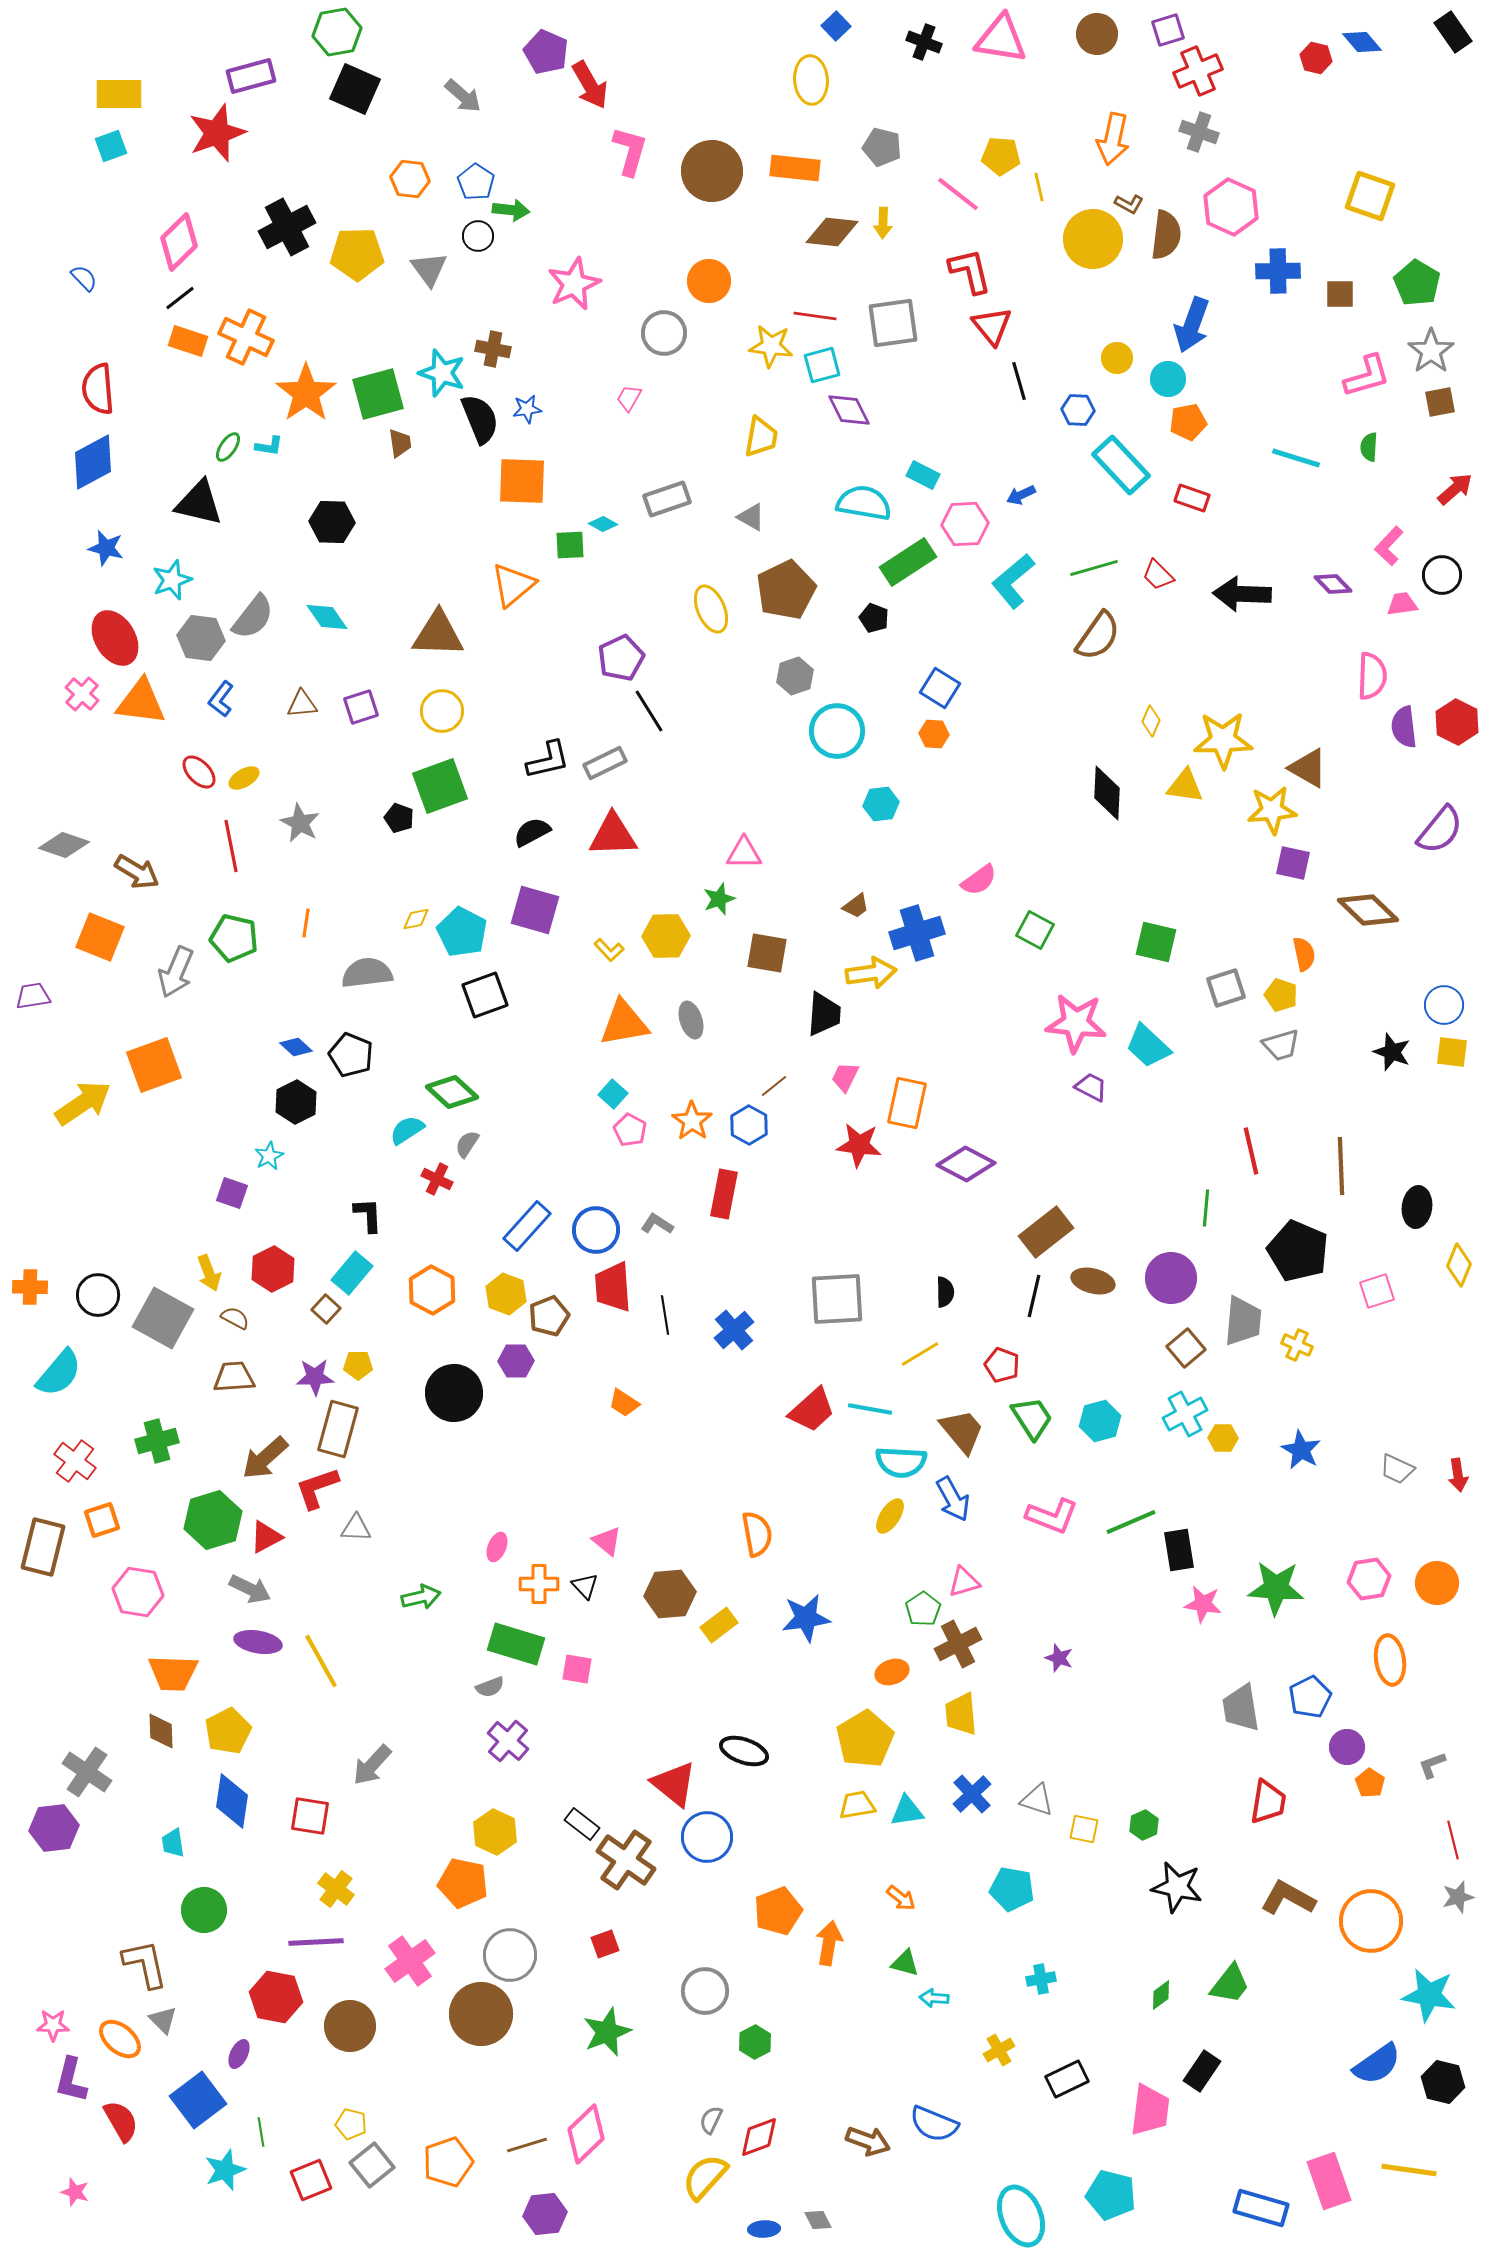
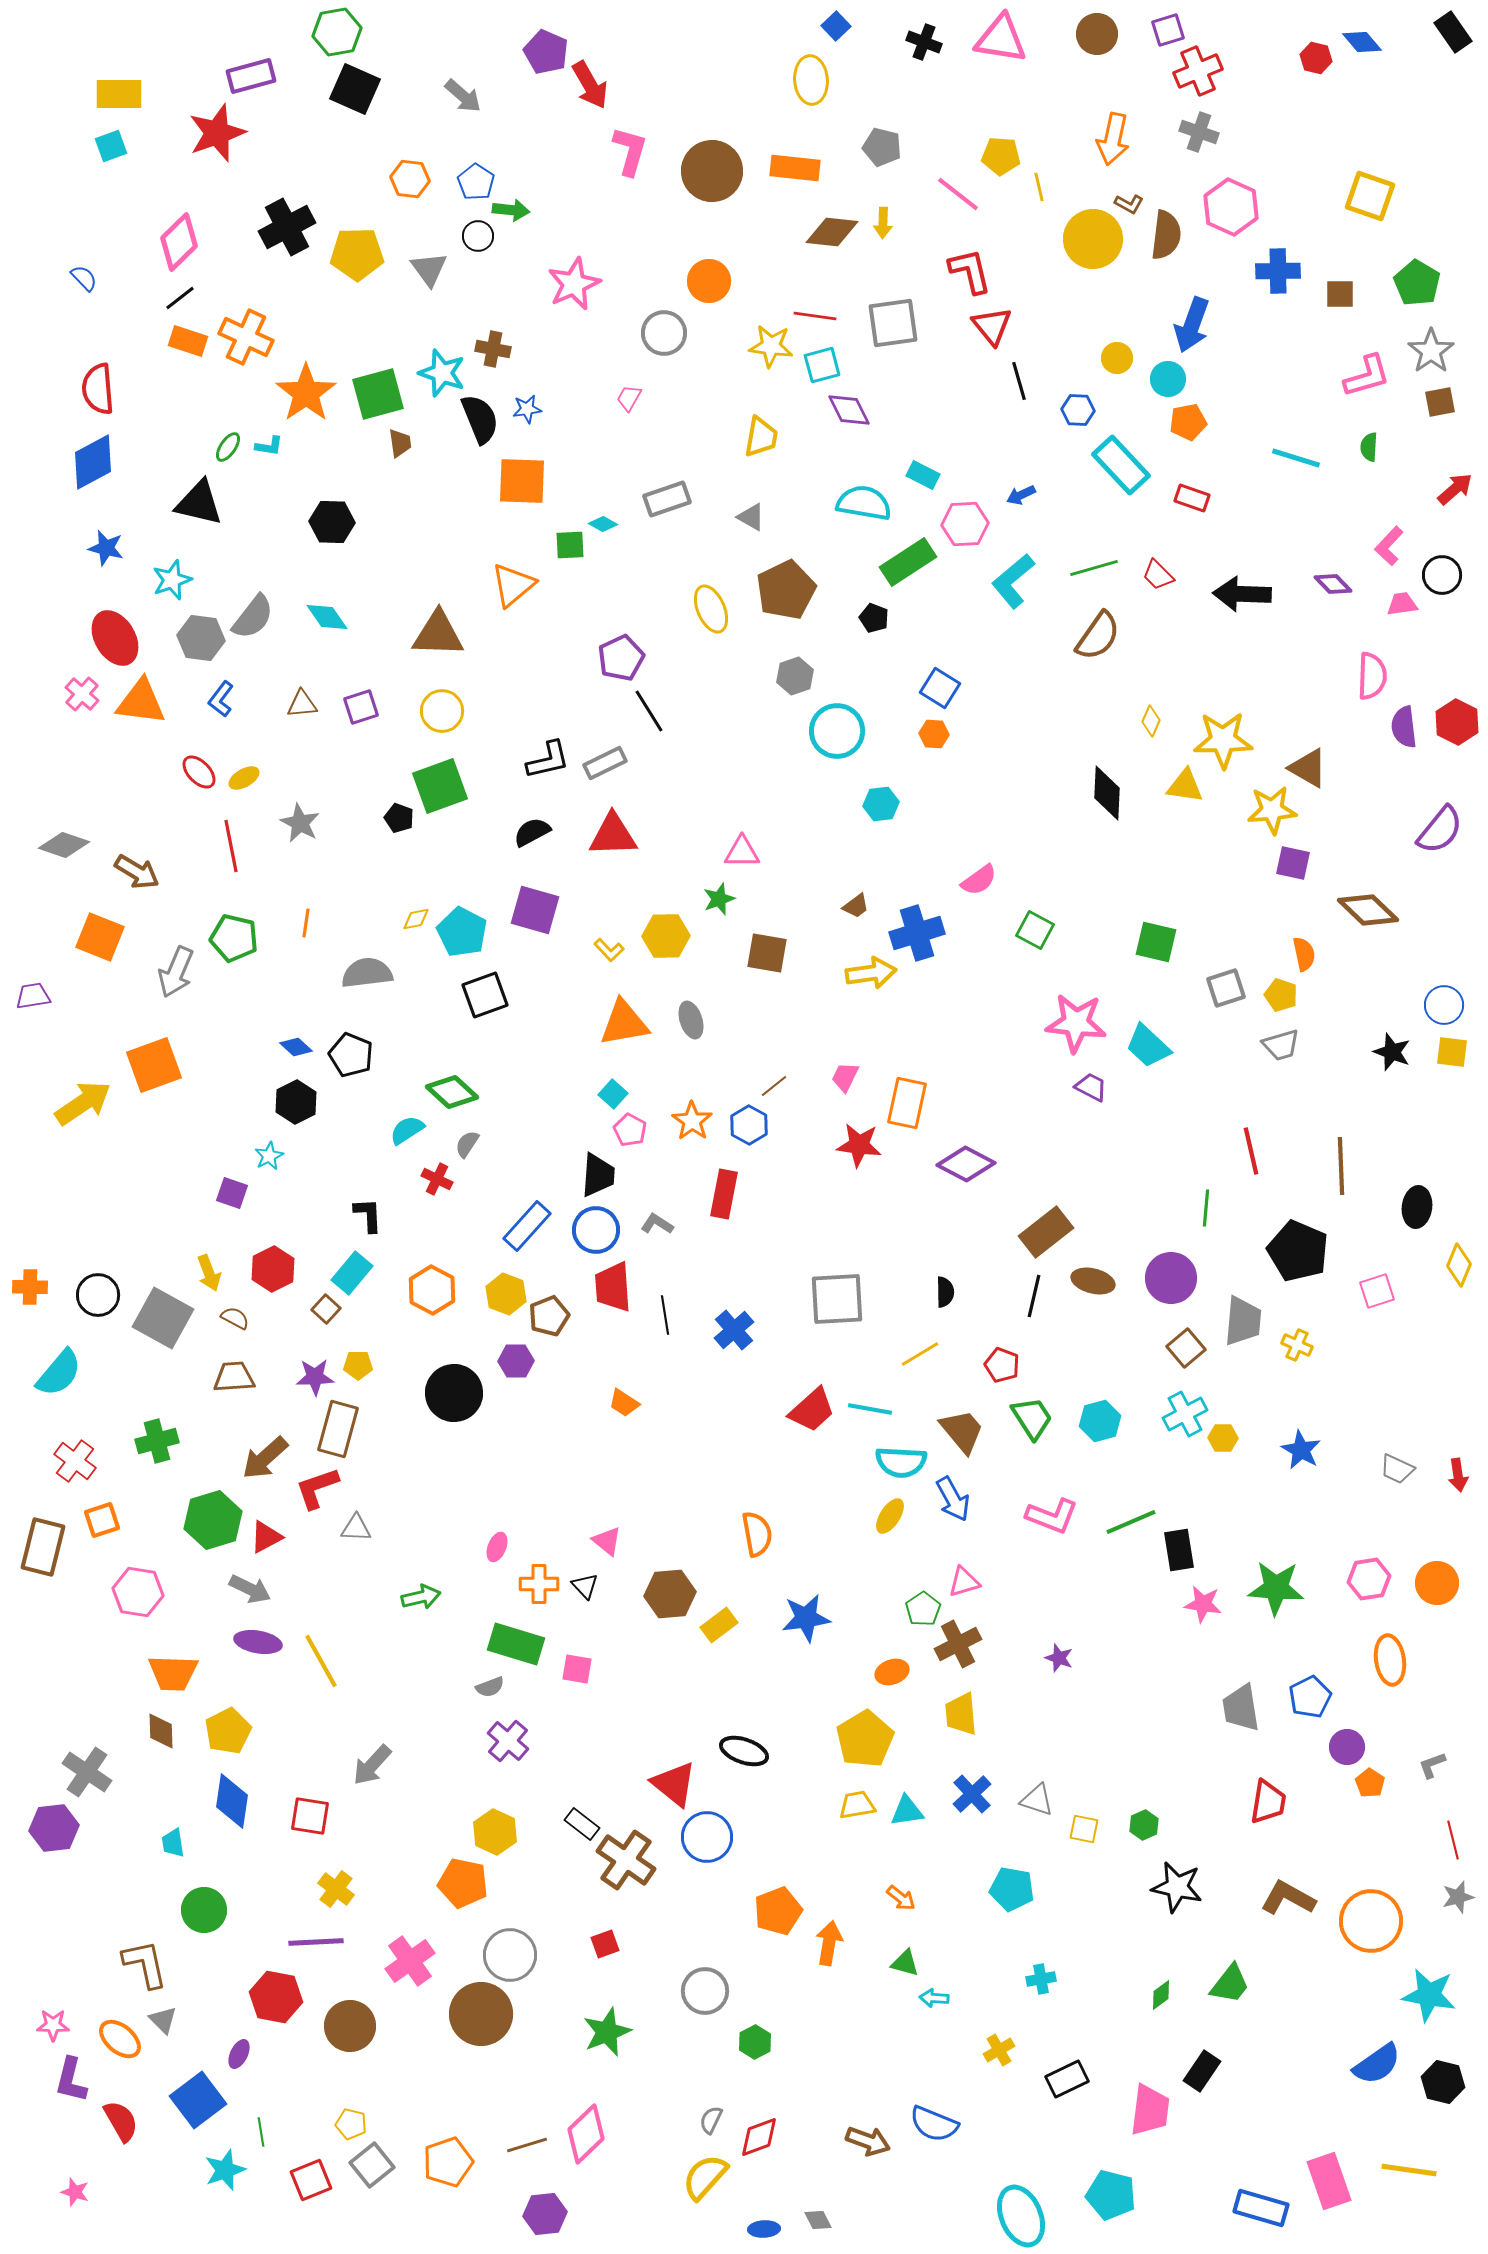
pink triangle at (744, 853): moved 2 px left, 1 px up
black trapezoid at (824, 1014): moved 226 px left, 161 px down
